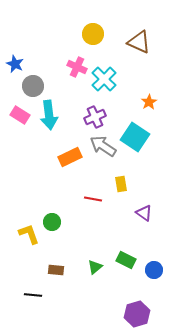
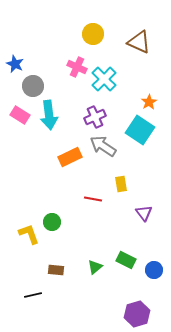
cyan square: moved 5 px right, 7 px up
purple triangle: rotated 18 degrees clockwise
black line: rotated 18 degrees counterclockwise
